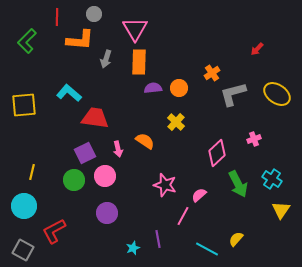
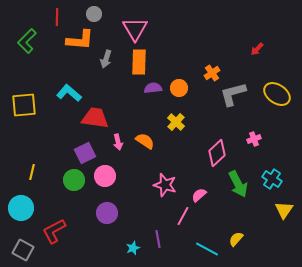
pink arrow: moved 7 px up
cyan circle: moved 3 px left, 2 px down
yellow triangle: moved 3 px right
